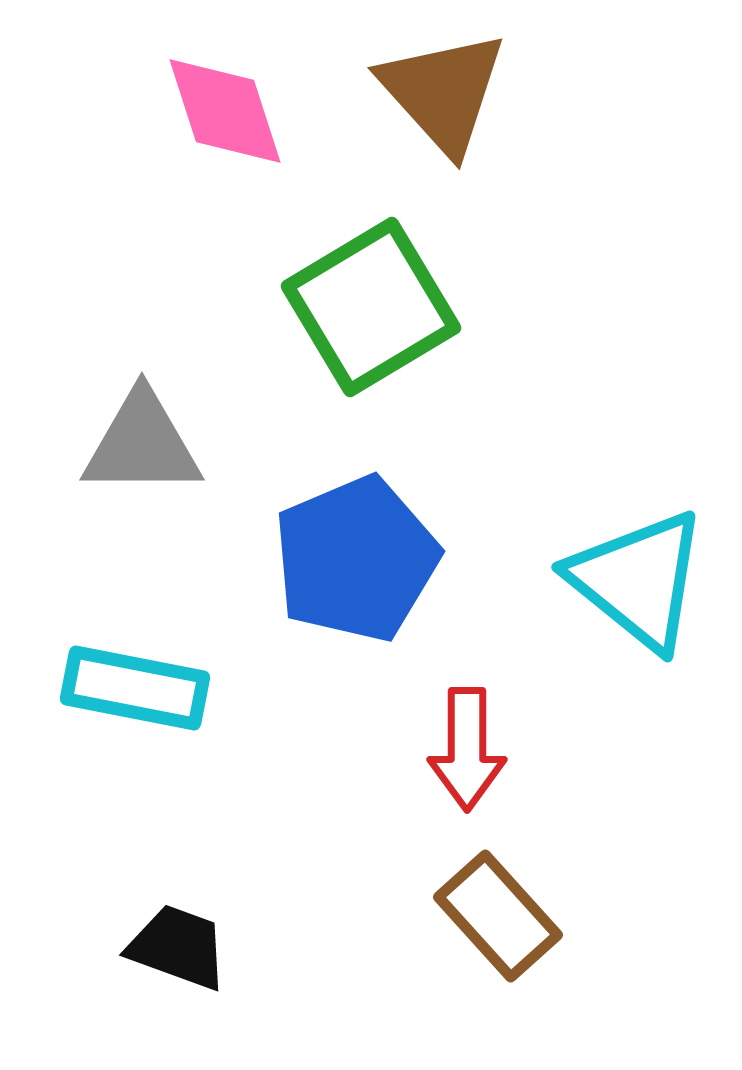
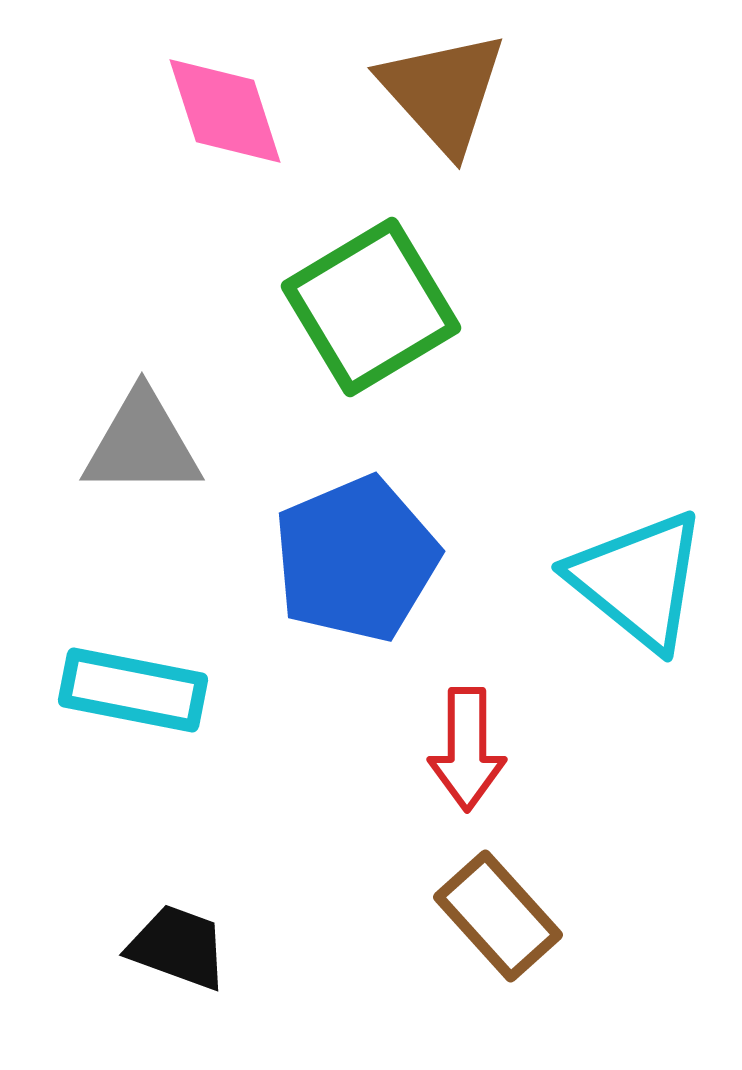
cyan rectangle: moved 2 px left, 2 px down
